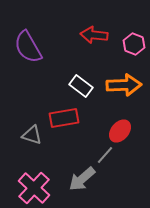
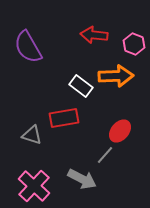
orange arrow: moved 8 px left, 9 px up
gray arrow: rotated 112 degrees counterclockwise
pink cross: moved 2 px up
